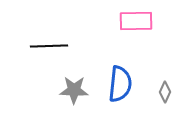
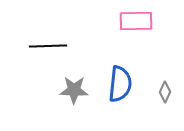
black line: moved 1 px left
